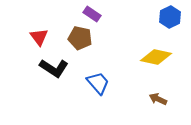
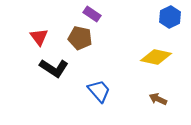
blue trapezoid: moved 1 px right, 8 px down
